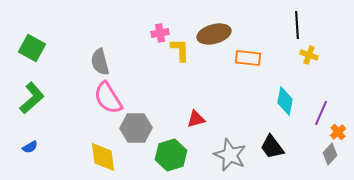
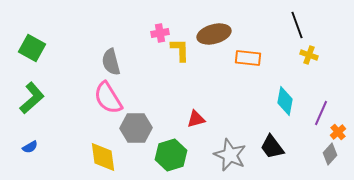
black line: rotated 16 degrees counterclockwise
gray semicircle: moved 11 px right
